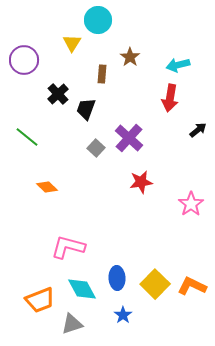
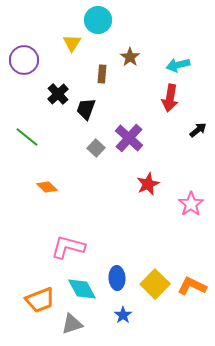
red star: moved 7 px right, 2 px down; rotated 15 degrees counterclockwise
